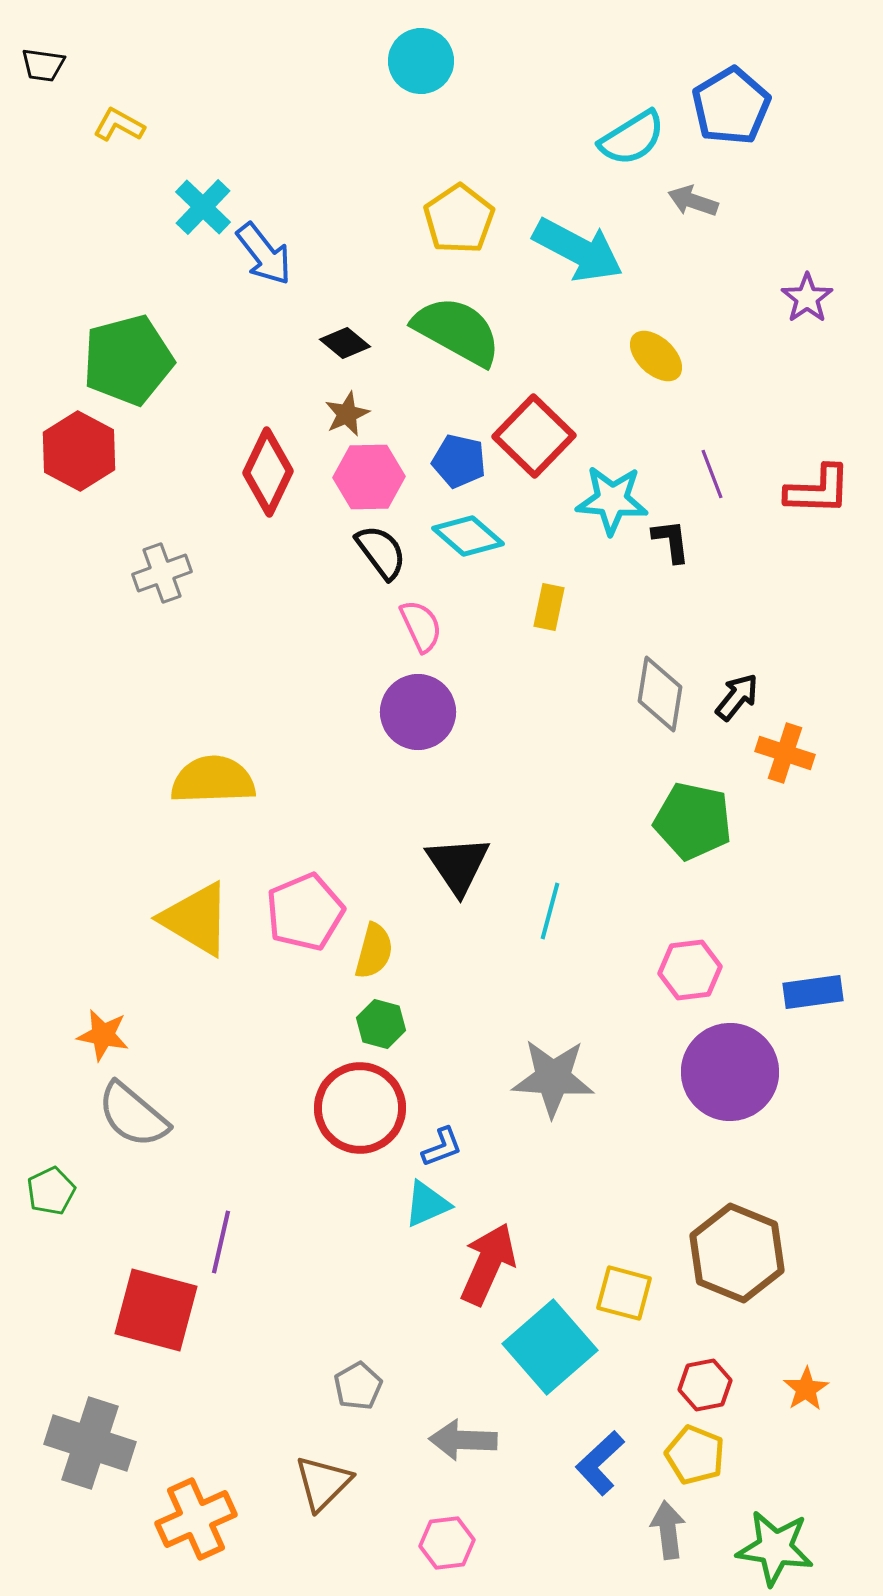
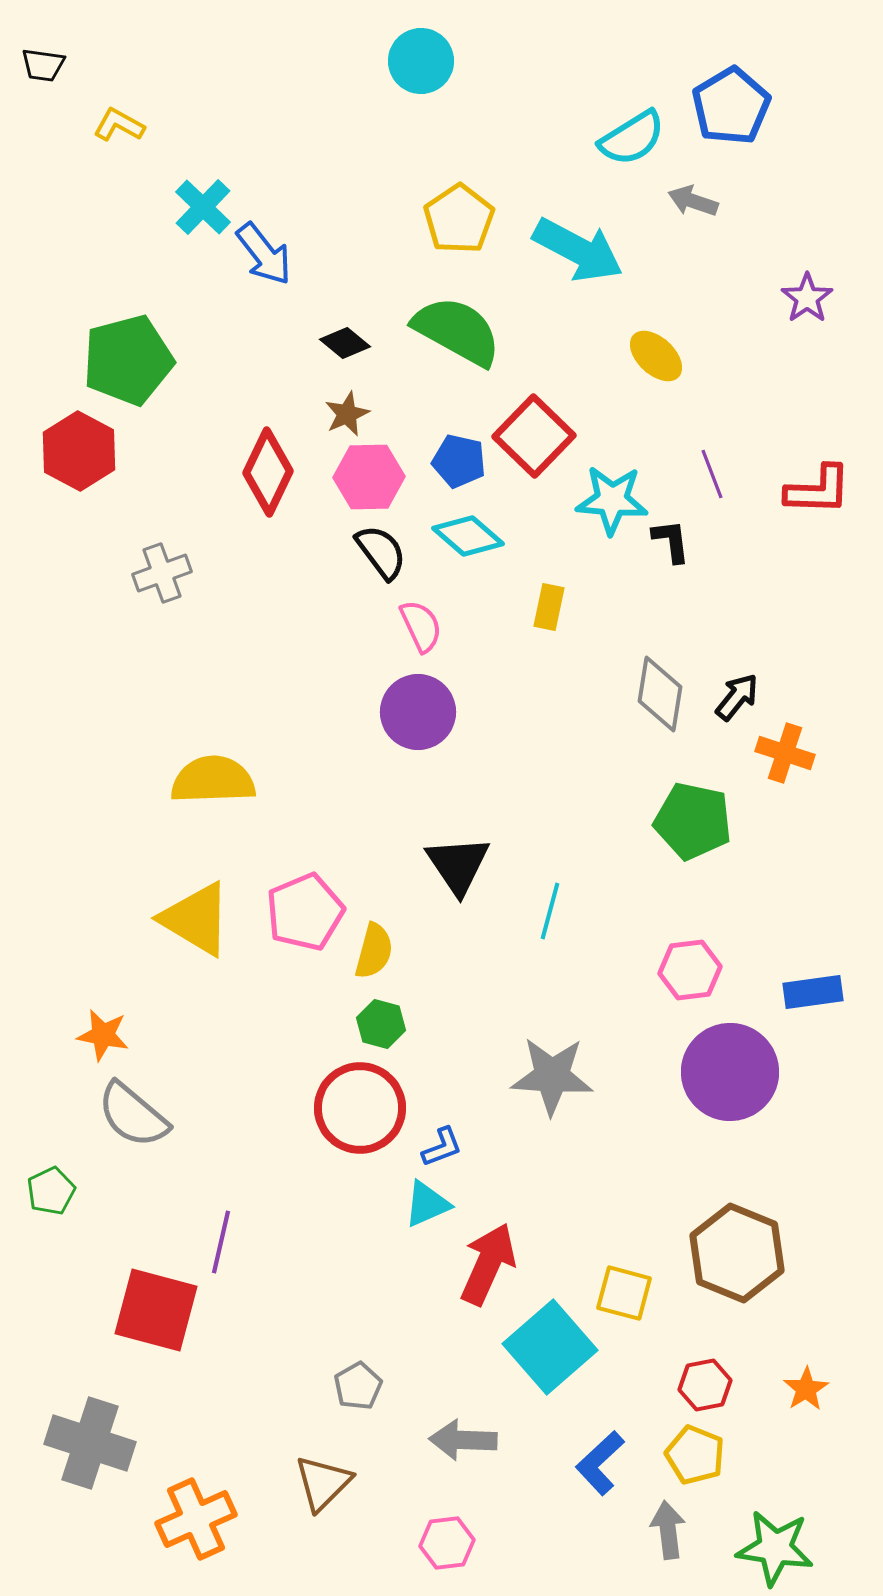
gray star at (553, 1078): moved 1 px left, 2 px up
